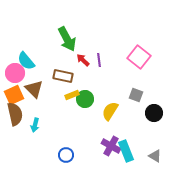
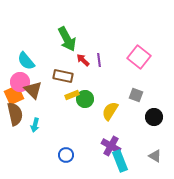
pink circle: moved 5 px right, 9 px down
brown triangle: moved 1 px left, 1 px down
black circle: moved 4 px down
cyan rectangle: moved 6 px left, 10 px down
